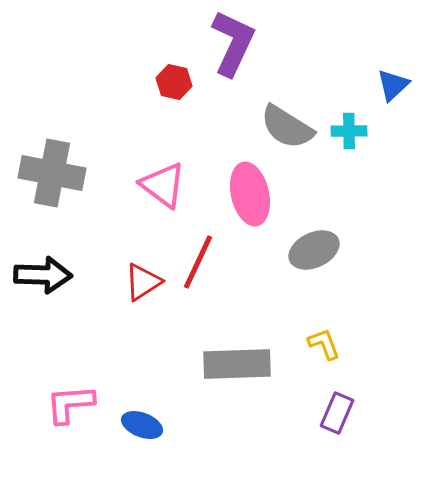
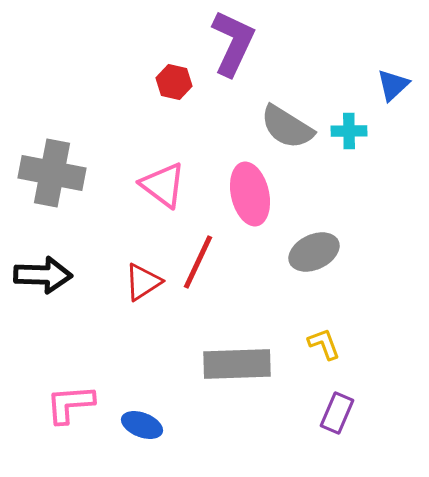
gray ellipse: moved 2 px down
